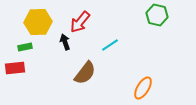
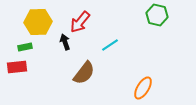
red rectangle: moved 2 px right, 1 px up
brown semicircle: moved 1 px left
